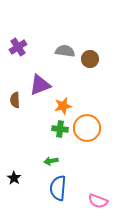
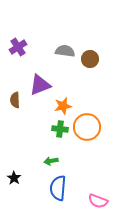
orange circle: moved 1 px up
